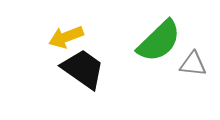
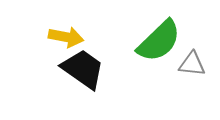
yellow arrow: rotated 148 degrees counterclockwise
gray triangle: moved 1 px left
